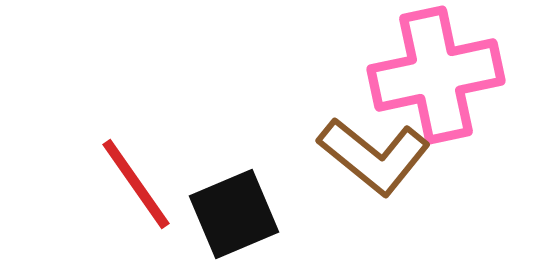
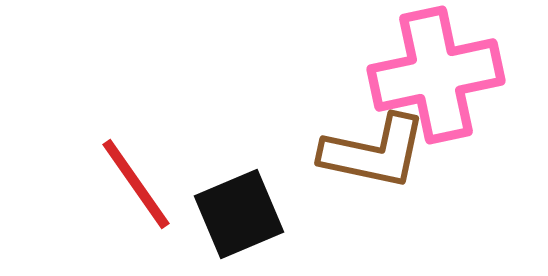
brown L-shape: moved 4 px up; rotated 27 degrees counterclockwise
black square: moved 5 px right
